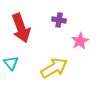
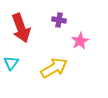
cyan triangle: rotated 14 degrees clockwise
